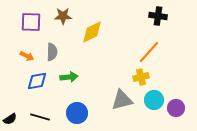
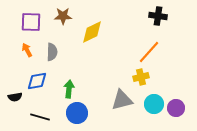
orange arrow: moved 6 px up; rotated 144 degrees counterclockwise
green arrow: moved 12 px down; rotated 78 degrees counterclockwise
cyan circle: moved 4 px down
black semicircle: moved 5 px right, 22 px up; rotated 24 degrees clockwise
